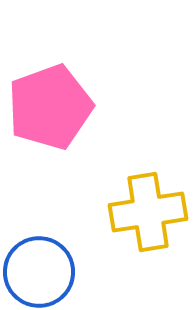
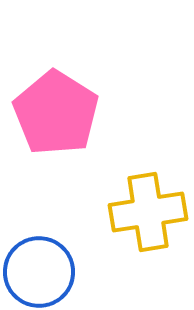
pink pentagon: moved 6 px right, 6 px down; rotated 20 degrees counterclockwise
